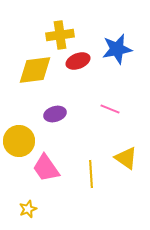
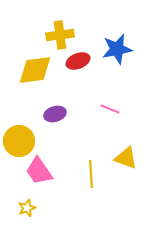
yellow triangle: rotated 15 degrees counterclockwise
pink trapezoid: moved 7 px left, 3 px down
yellow star: moved 1 px left, 1 px up
